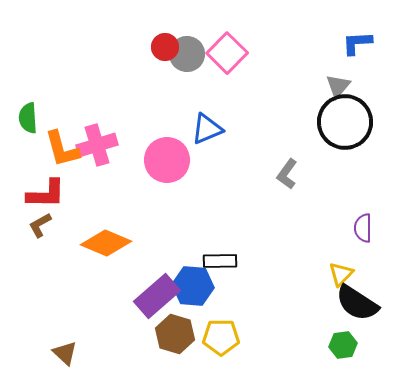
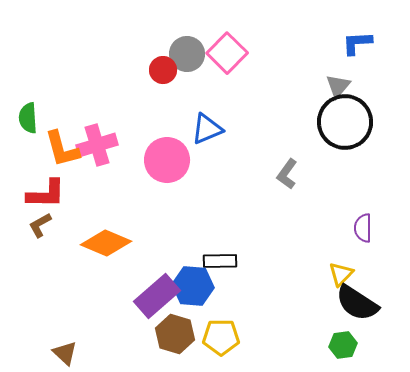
red circle: moved 2 px left, 23 px down
